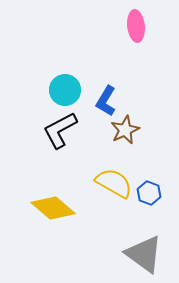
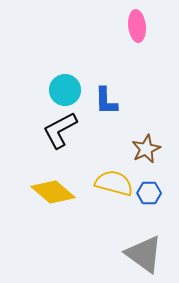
pink ellipse: moved 1 px right
blue L-shape: rotated 32 degrees counterclockwise
brown star: moved 21 px right, 19 px down
yellow semicircle: rotated 15 degrees counterclockwise
blue hexagon: rotated 20 degrees counterclockwise
yellow diamond: moved 16 px up
